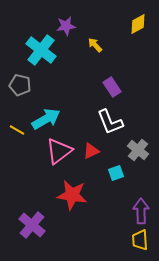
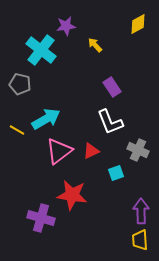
gray pentagon: moved 1 px up
gray cross: rotated 15 degrees counterclockwise
purple cross: moved 9 px right, 7 px up; rotated 24 degrees counterclockwise
